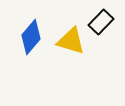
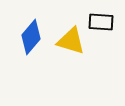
black rectangle: rotated 50 degrees clockwise
